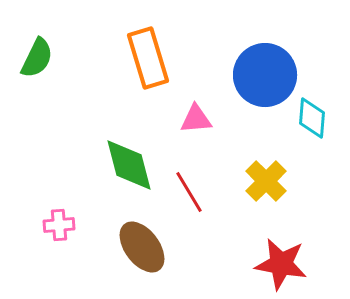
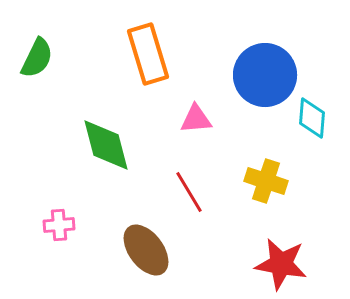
orange rectangle: moved 4 px up
green diamond: moved 23 px left, 20 px up
yellow cross: rotated 27 degrees counterclockwise
brown ellipse: moved 4 px right, 3 px down
